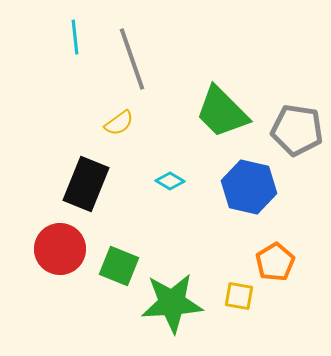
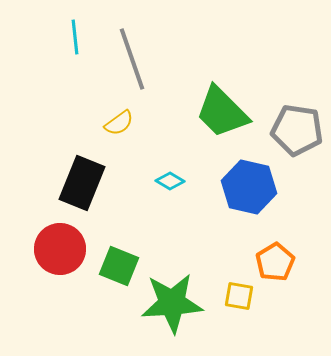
black rectangle: moved 4 px left, 1 px up
